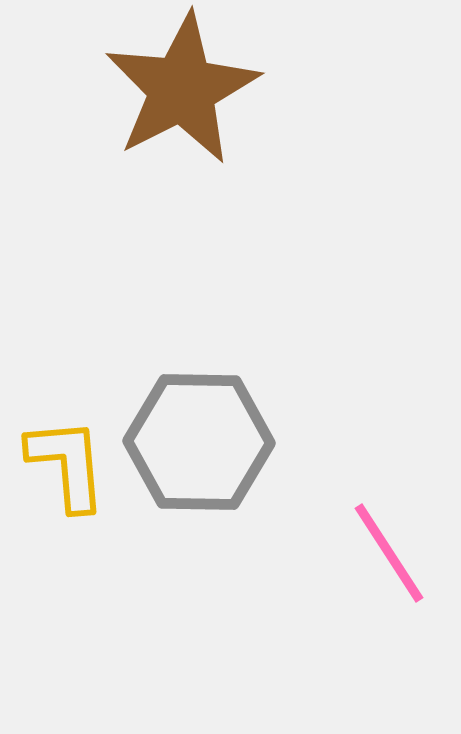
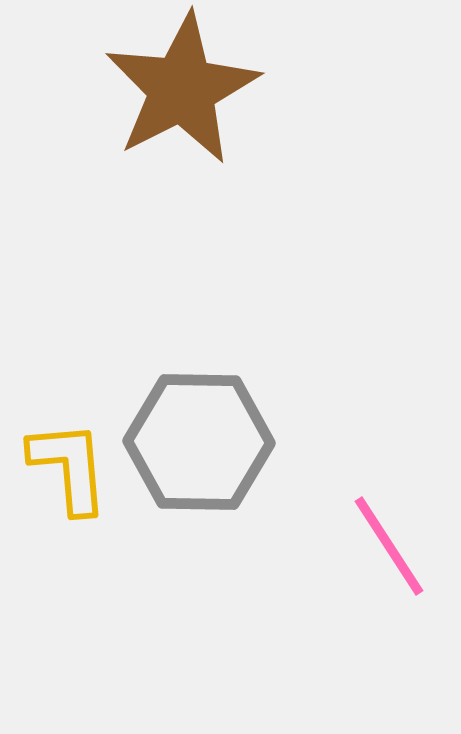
yellow L-shape: moved 2 px right, 3 px down
pink line: moved 7 px up
